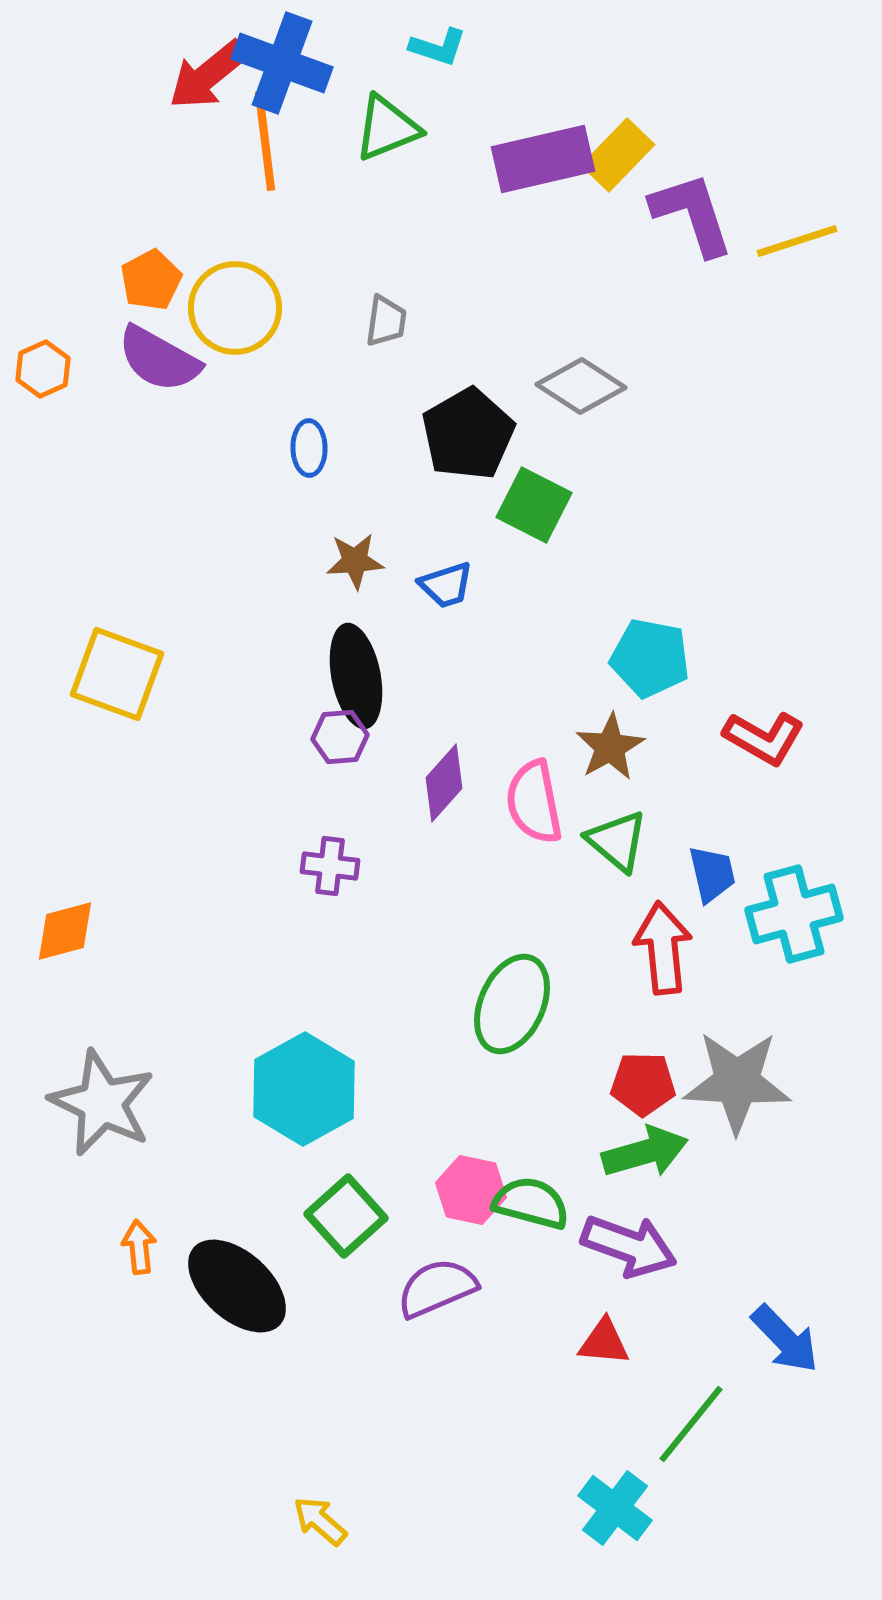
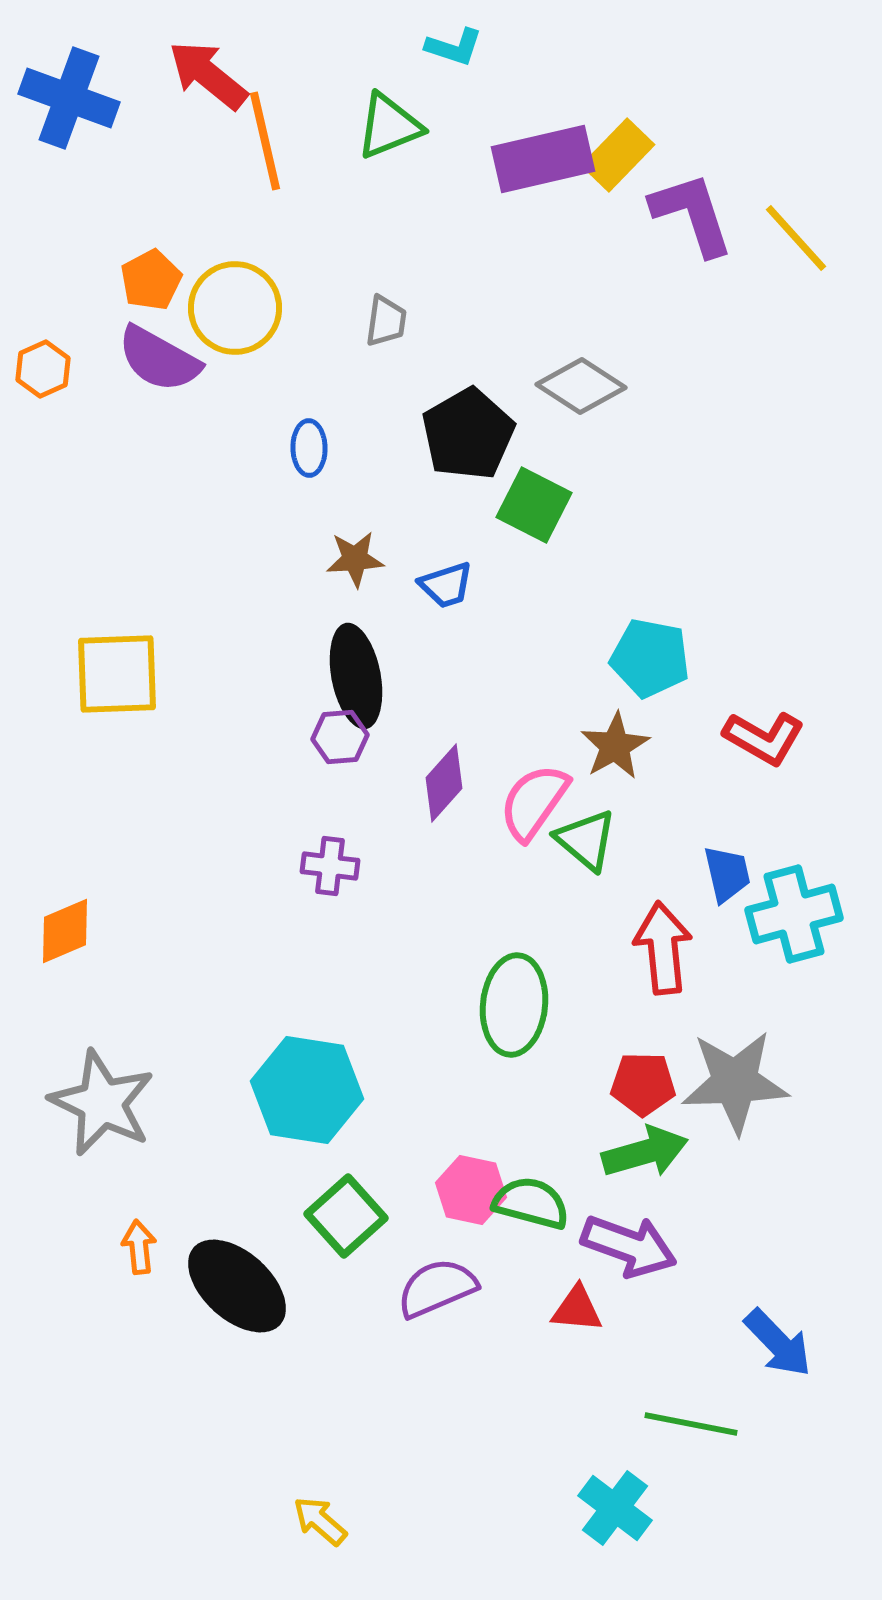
cyan L-shape at (438, 47): moved 16 px right
blue cross at (282, 63): moved 213 px left, 35 px down
red arrow at (208, 75): rotated 78 degrees clockwise
green triangle at (387, 128): moved 2 px right, 2 px up
orange line at (265, 141): rotated 6 degrees counterclockwise
yellow line at (797, 241): moved 1 px left, 3 px up; rotated 66 degrees clockwise
brown star at (355, 561): moved 2 px up
yellow square at (117, 674): rotated 22 degrees counterclockwise
brown star at (610, 747): moved 5 px right, 1 px up
pink semicircle at (534, 802): rotated 46 degrees clockwise
green triangle at (617, 841): moved 31 px left, 1 px up
blue trapezoid at (712, 874): moved 15 px right
orange diamond at (65, 931): rotated 8 degrees counterclockwise
green ellipse at (512, 1004): moved 2 px right, 1 px down; rotated 18 degrees counterclockwise
gray star at (737, 1082): moved 2 px left; rotated 5 degrees counterclockwise
cyan hexagon at (304, 1089): moved 3 px right, 1 px down; rotated 22 degrees counterclockwise
blue arrow at (785, 1339): moved 7 px left, 4 px down
red triangle at (604, 1342): moved 27 px left, 33 px up
green line at (691, 1424): rotated 62 degrees clockwise
